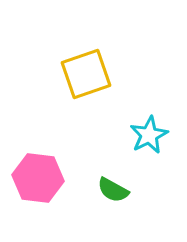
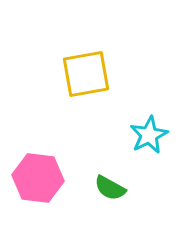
yellow square: rotated 9 degrees clockwise
green semicircle: moved 3 px left, 2 px up
